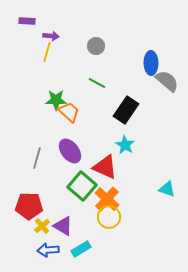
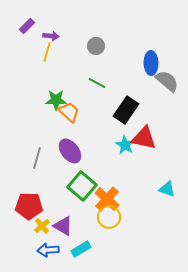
purple rectangle: moved 5 px down; rotated 49 degrees counterclockwise
red triangle: moved 39 px right, 29 px up; rotated 12 degrees counterclockwise
